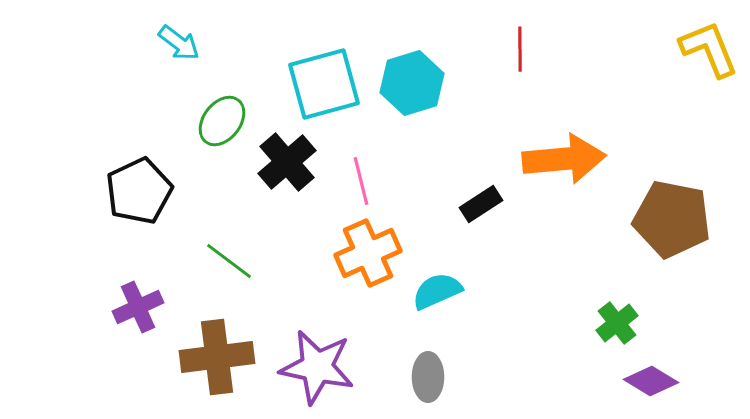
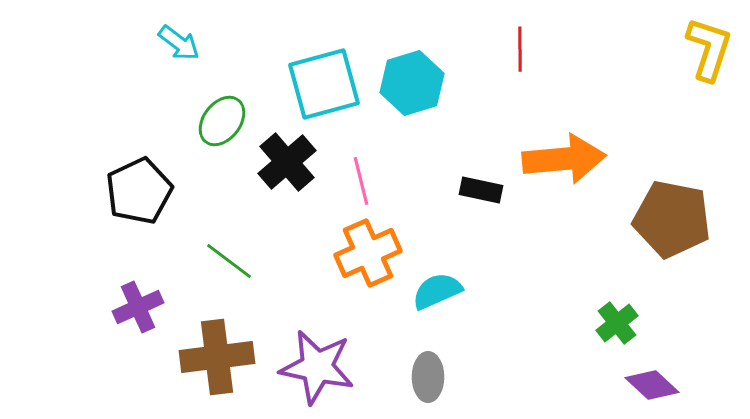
yellow L-shape: rotated 40 degrees clockwise
black rectangle: moved 14 px up; rotated 45 degrees clockwise
purple diamond: moved 1 px right, 4 px down; rotated 12 degrees clockwise
